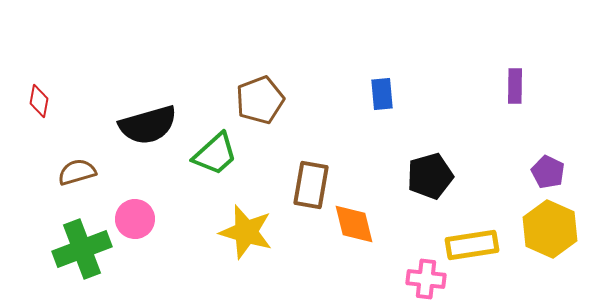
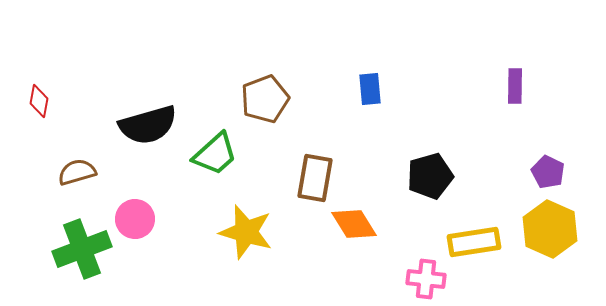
blue rectangle: moved 12 px left, 5 px up
brown pentagon: moved 5 px right, 1 px up
brown rectangle: moved 4 px right, 7 px up
orange diamond: rotated 18 degrees counterclockwise
yellow rectangle: moved 2 px right, 3 px up
